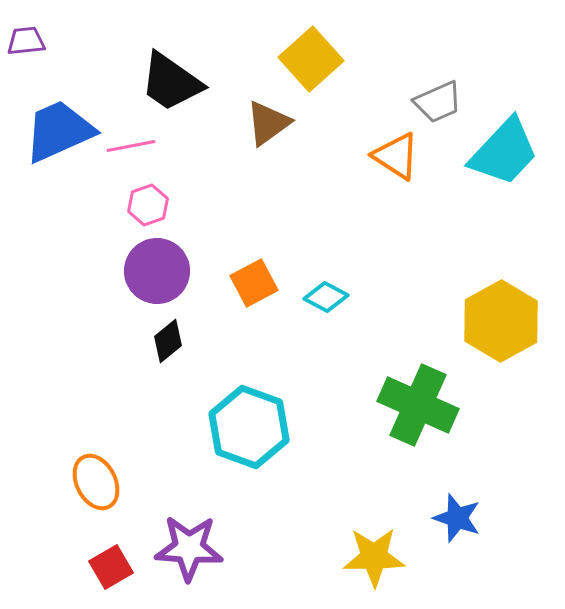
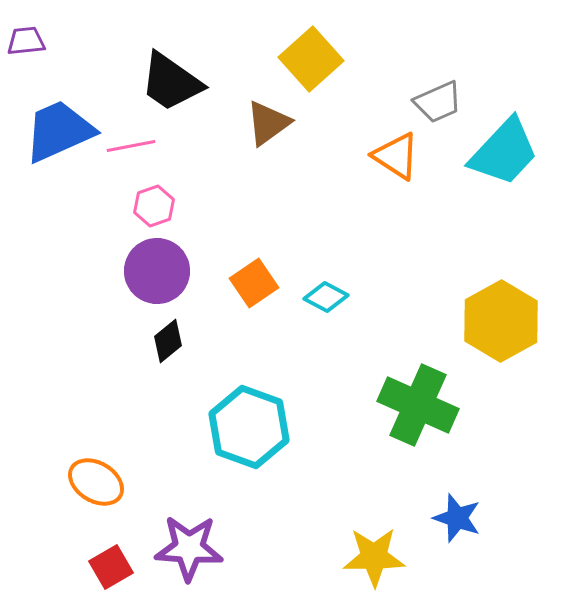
pink hexagon: moved 6 px right, 1 px down
orange square: rotated 6 degrees counterclockwise
orange ellipse: rotated 32 degrees counterclockwise
